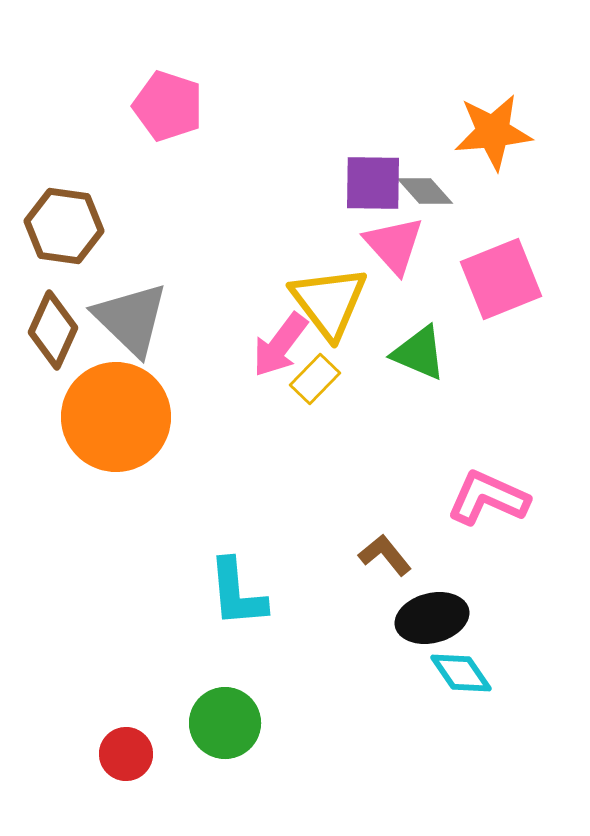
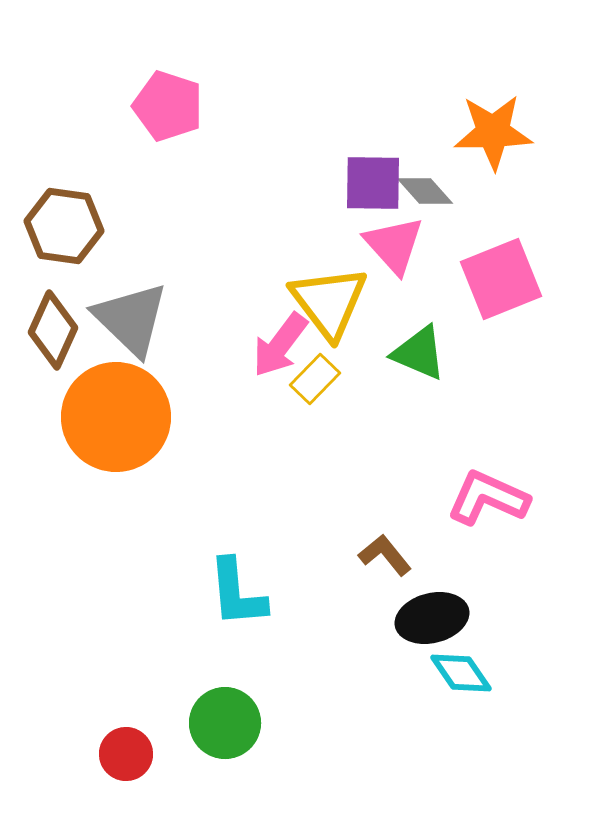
orange star: rotated 4 degrees clockwise
